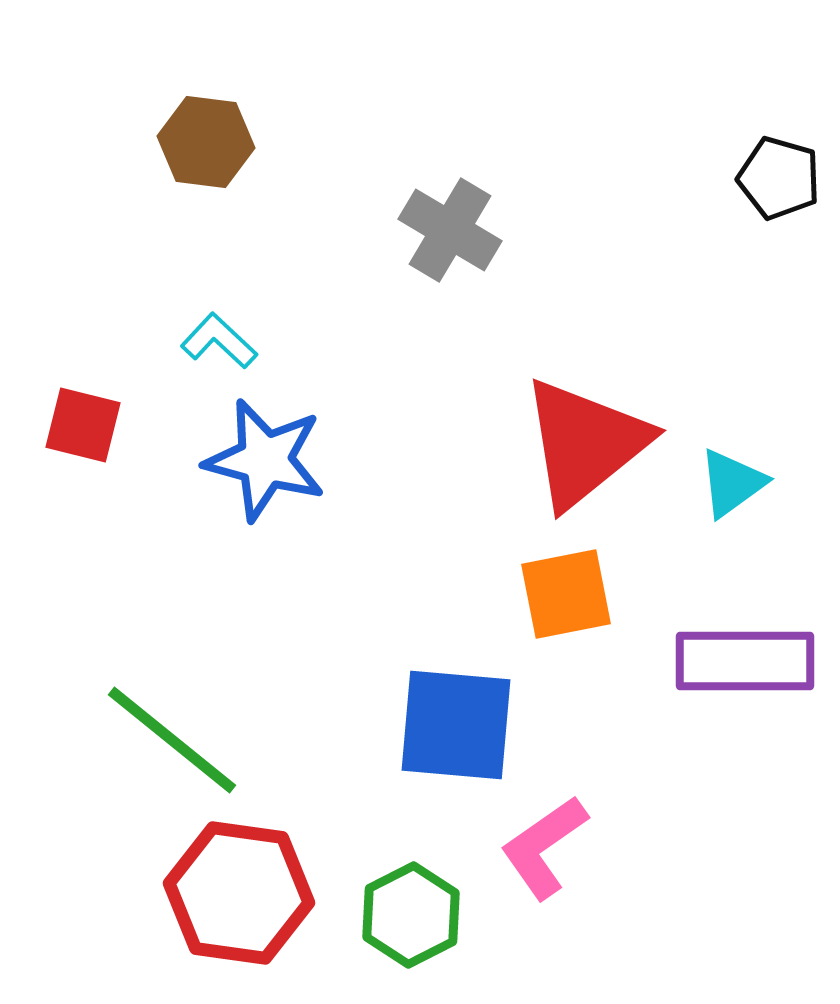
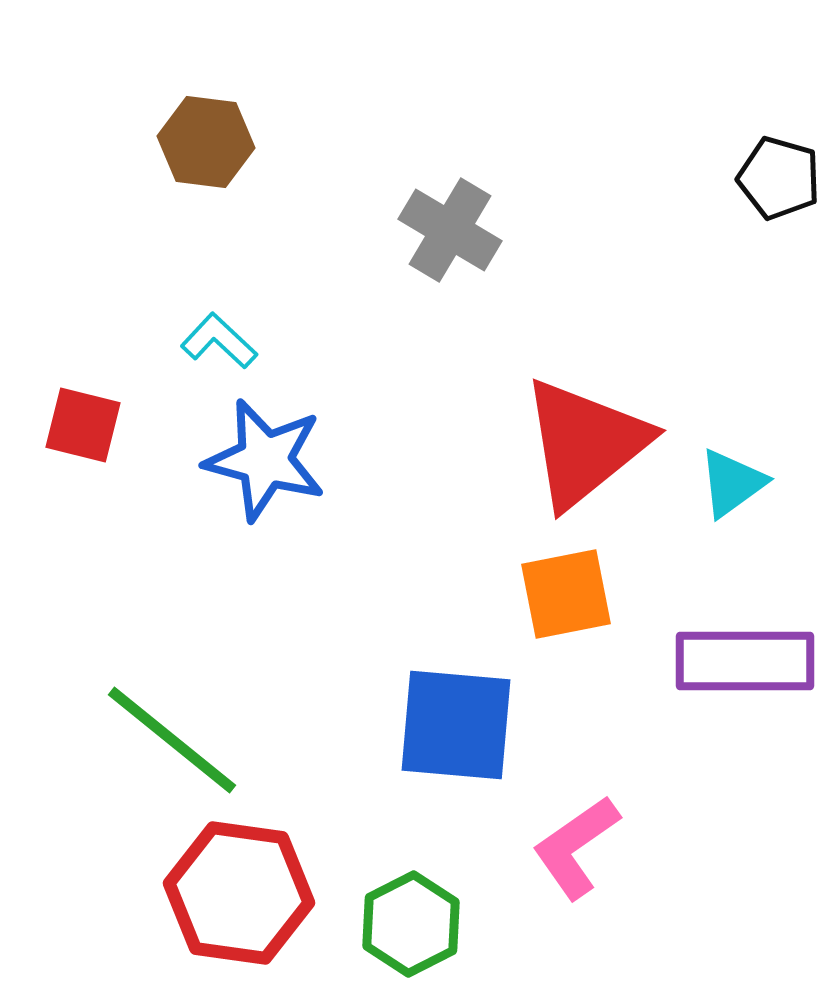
pink L-shape: moved 32 px right
green hexagon: moved 9 px down
